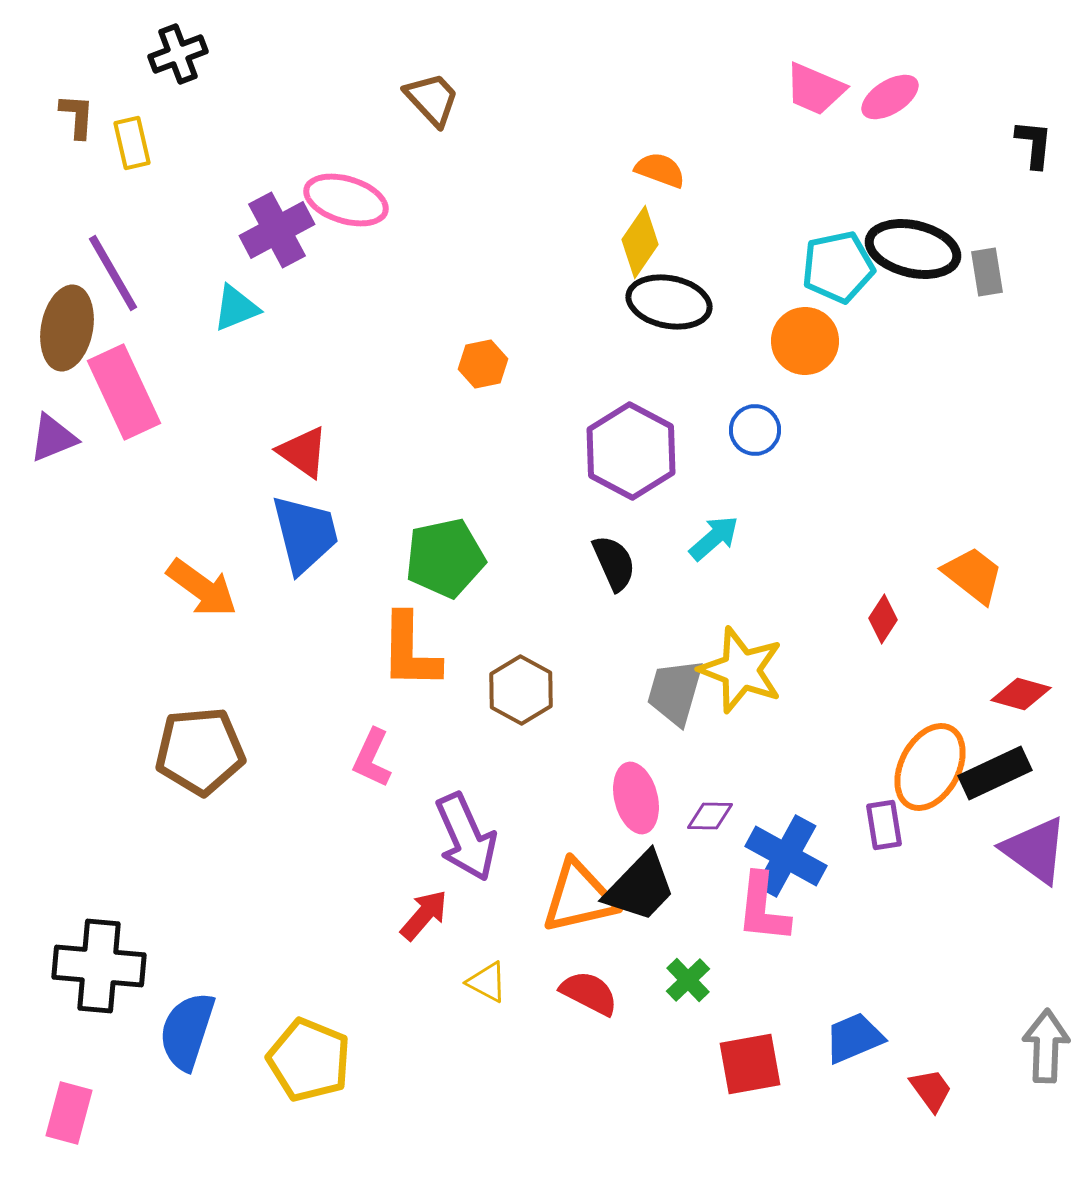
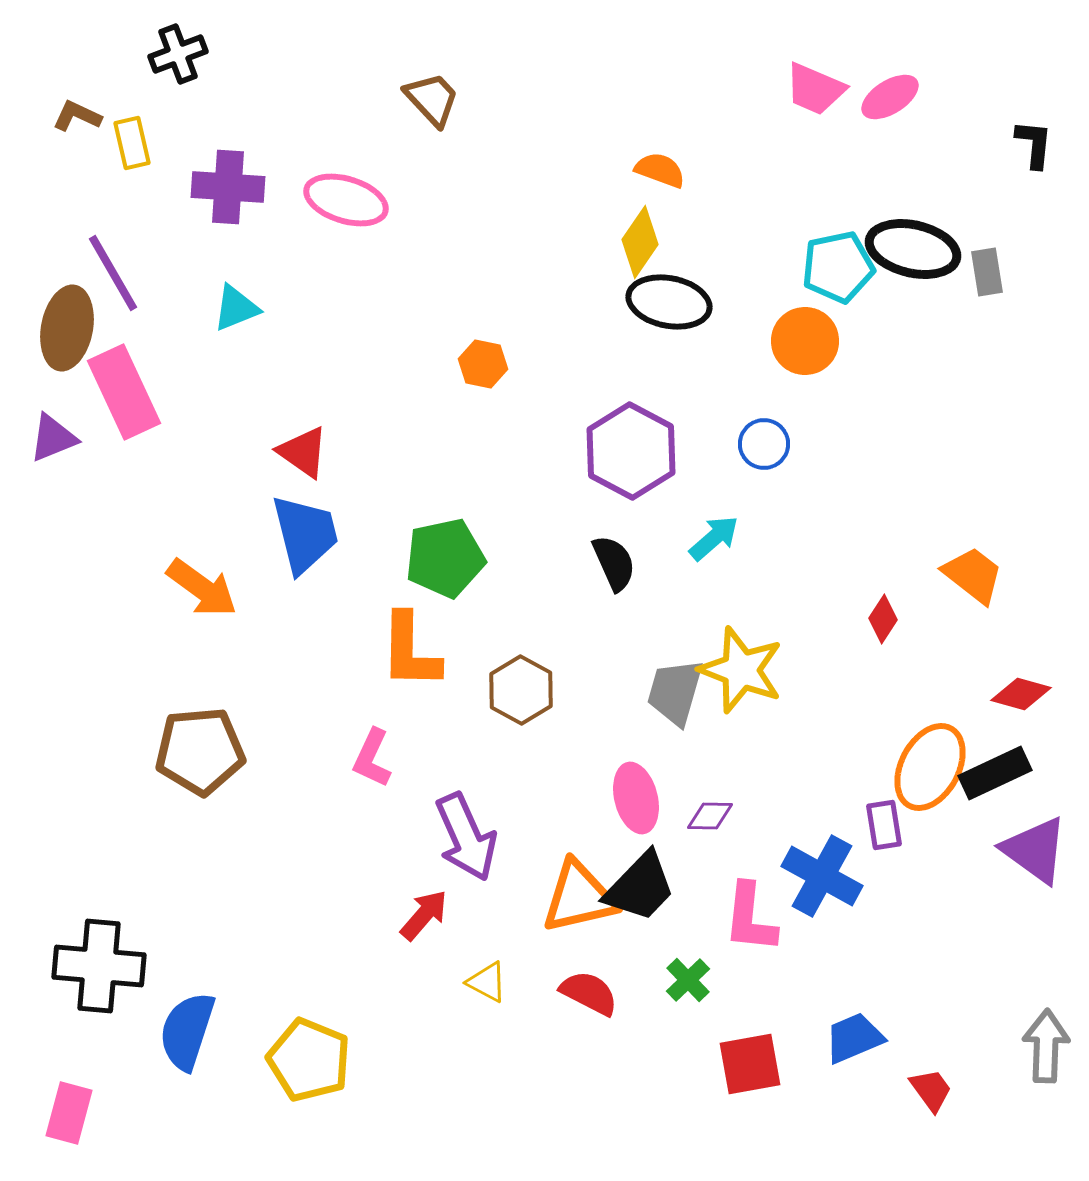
brown L-shape at (77, 116): rotated 69 degrees counterclockwise
purple cross at (277, 230): moved 49 px left, 43 px up; rotated 32 degrees clockwise
orange hexagon at (483, 364): rotated 24 degrees clockwise
blue circle at (755, 430): moved 9 px right, 14 px down
blue cross at (786, 856): moved 36 px right, 20 px down
pink L-shape at (763, 908): moved 13 px left, 10 px down
